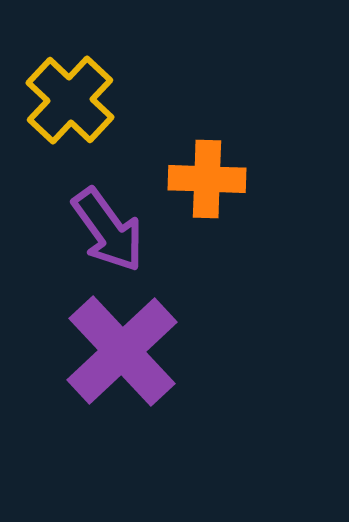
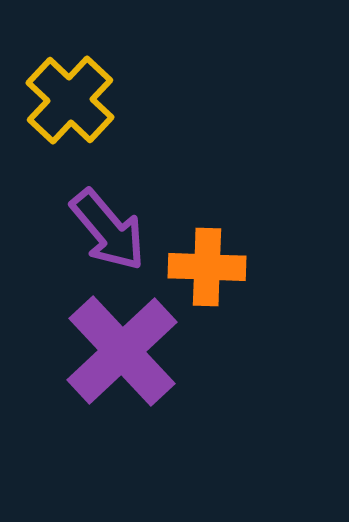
orange cross: moved 88 px down
purple arrow: rotated 4 degrees counterclockwise
